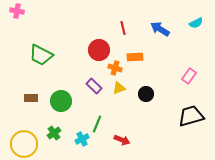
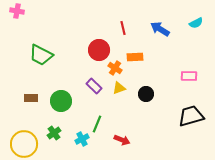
orange cross: rotated 16 degrees clockwise
pink rectangle: rotated 56 degrees clockwise
